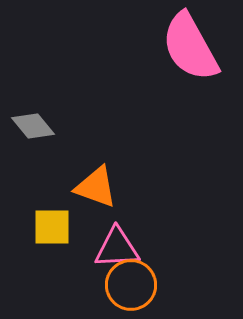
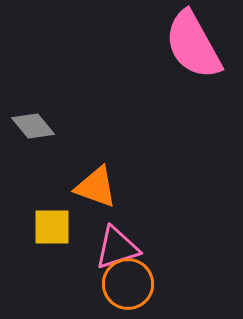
pink semicircle: moved 3 px right, 2 px up
pink triangle: rotated 15 degrees counterclockwise
orange circle: moved 3 px left, 1 px up
